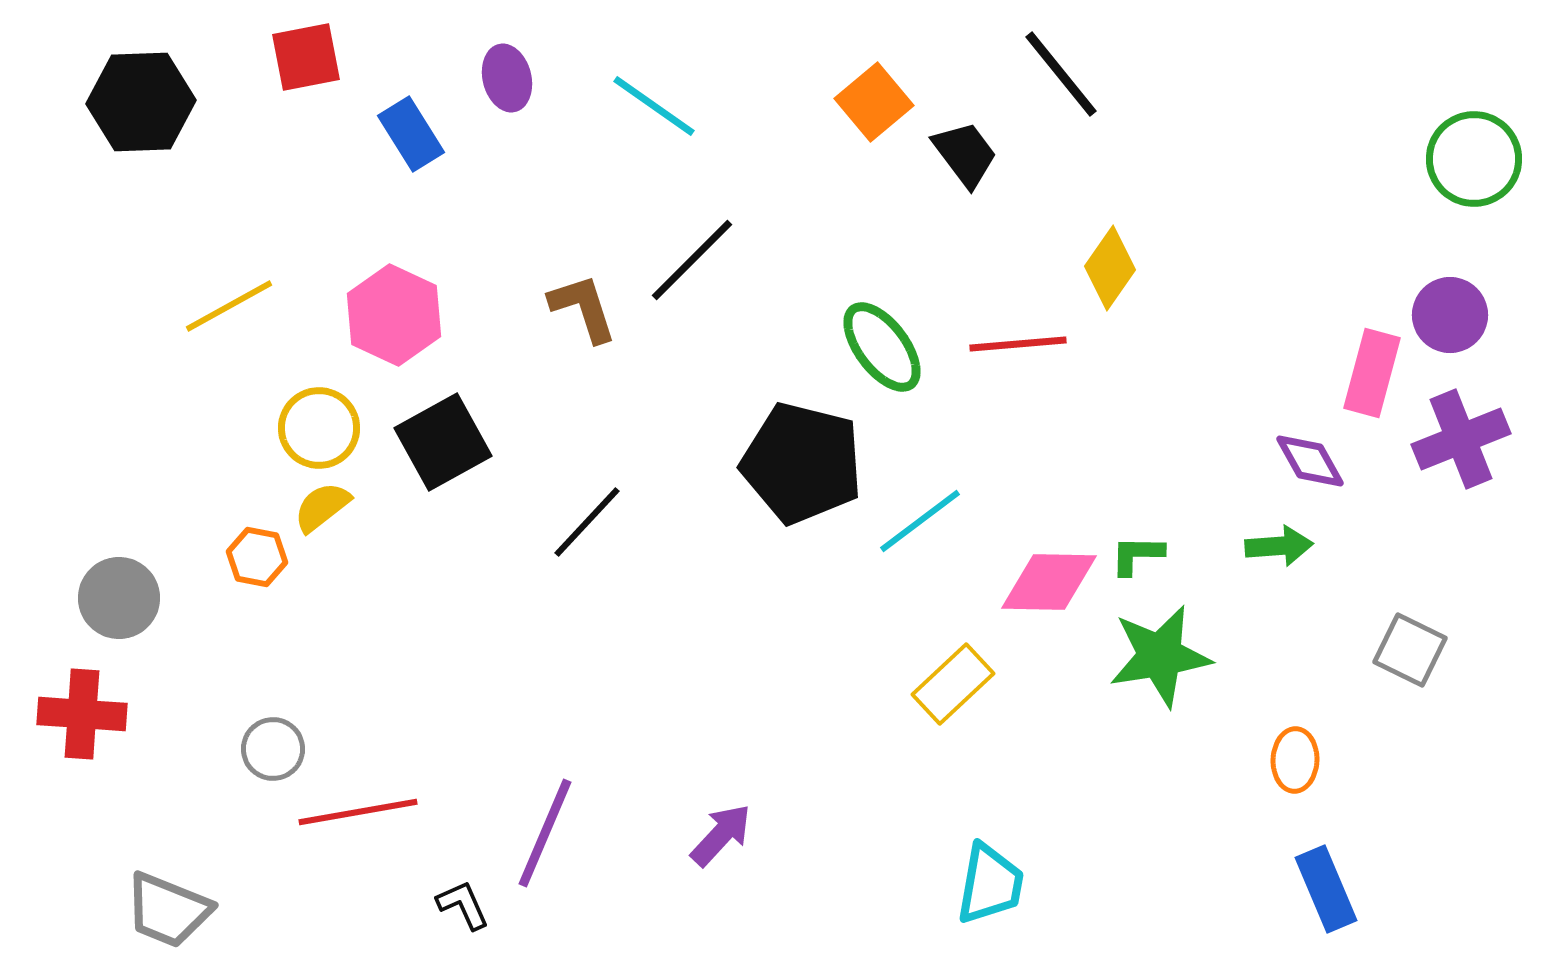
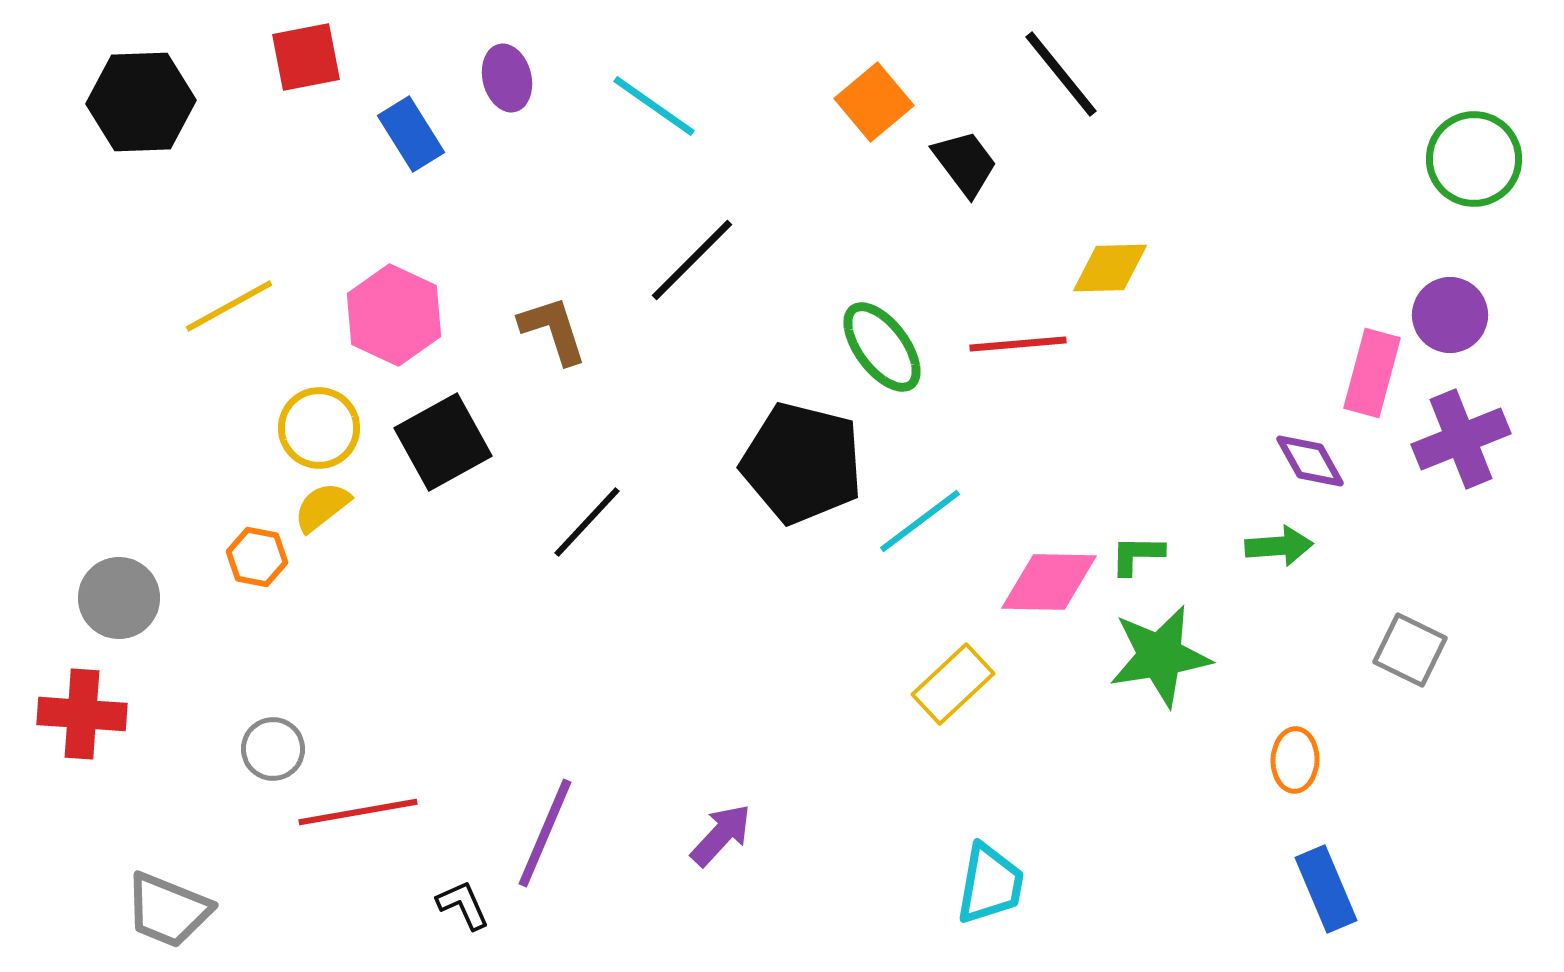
black trapezoid at (965, 154): moved 9 px down
yellow diamond at (1110, 268): rotated 54 degrees clockwise
brown L-shape at (583, 308): moved 30 px left, 22 px down
